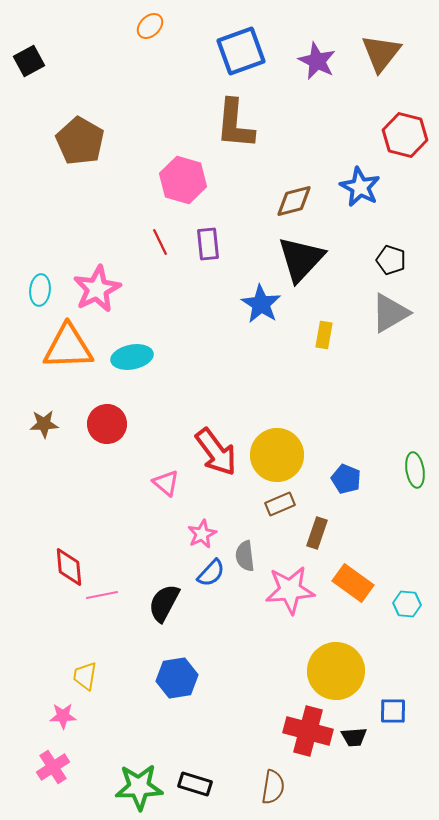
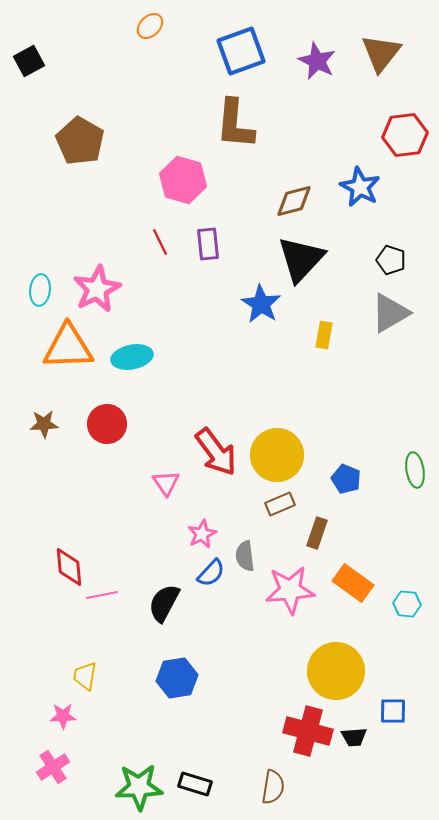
red hexagon at (405, 135): rotated 21 degrees counterclockwise
pink triangle at (166, 483): rotated 16 degrees clockwise
